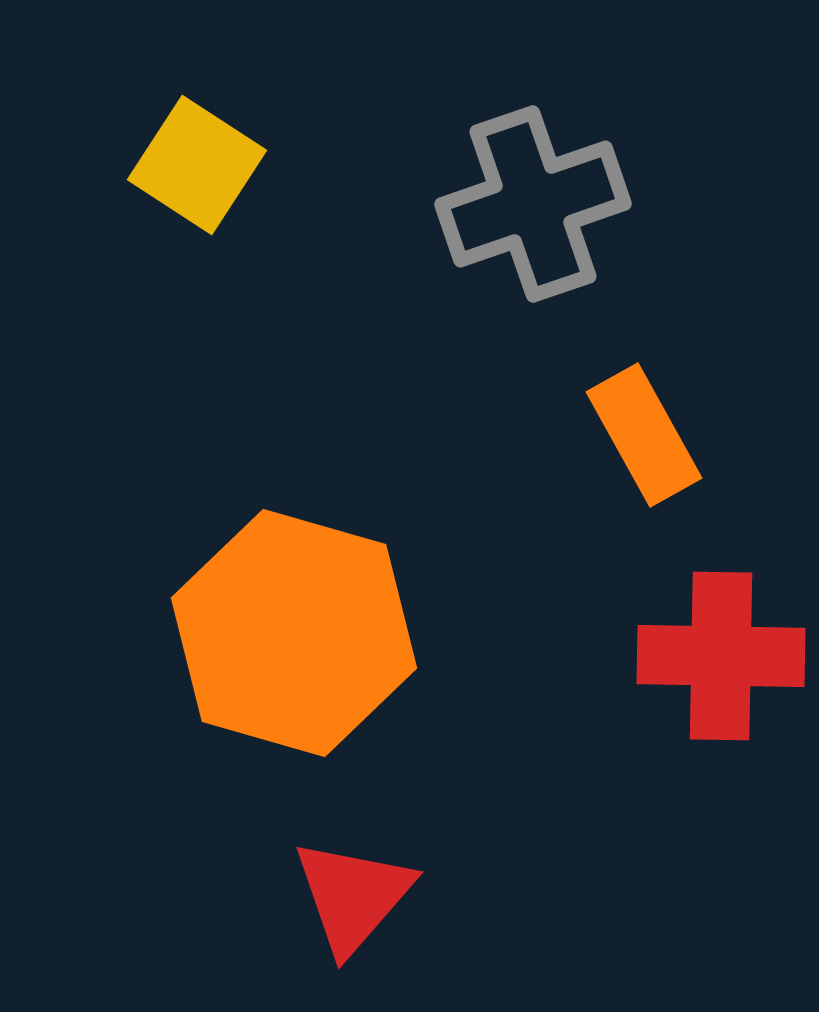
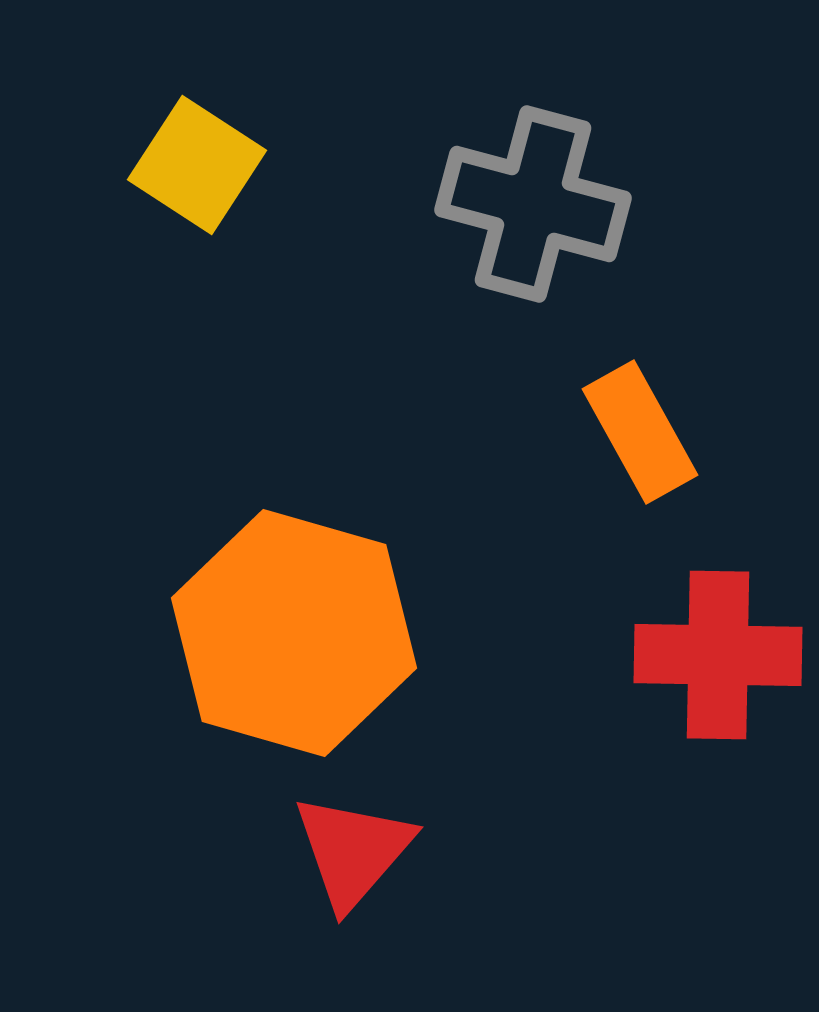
gray cross: rotated 34 degrees clockwise
orange rectangle: moved 4 px left, 3 px up
red cross: moved 3 px left, 1 px up
red triangle: moved 45 px up
